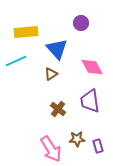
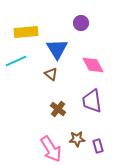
blue triangle: rotated 10 degrees clockwise
pink diamond: moved 1 px right, 2 px up
brown triangle: rotated 48 degrees counterclockwise
purple trapezoid: moved 2 px right
